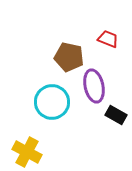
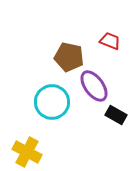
red trapezoid: moved 2 px right, 2 px down
purple ellipse: rotated 24 degrees counterclockwise
